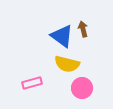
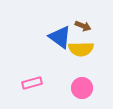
brown arrow: moved 3 px up; rotated 126 degrees clockwise
blue triangle: moved 2 px left, 1 px down
yellow semicircle: moved 14 px right, 15 px up; rotated 15 degrees counterclockwise
